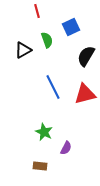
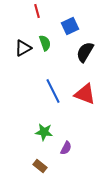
blue square: moved 1 px left, 1 px up
green semicircle: moved 2 px left, 3 px down
black triangle: moved 2 px up
black semicircle: moved 1 px left, 4 px up
blue line: moved 4 px down
red triangle: rotated 35 degrees clockwise
green star: rotated 18 degrees counterclockwise
brown rectangle: rotated 32 degrees clockwise
